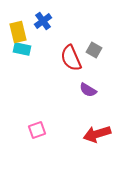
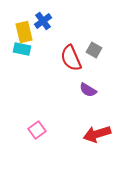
yellow rectangle: moved 6 px right
pink square: rotated 18 degrees counterclockwise
